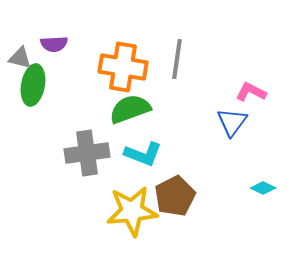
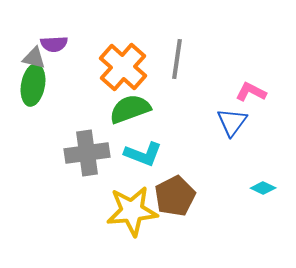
gray triangle: moved 14 px right
orange cross: rotated 33 degrees clockwise
